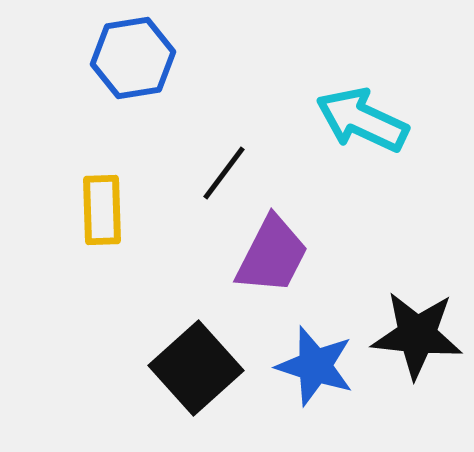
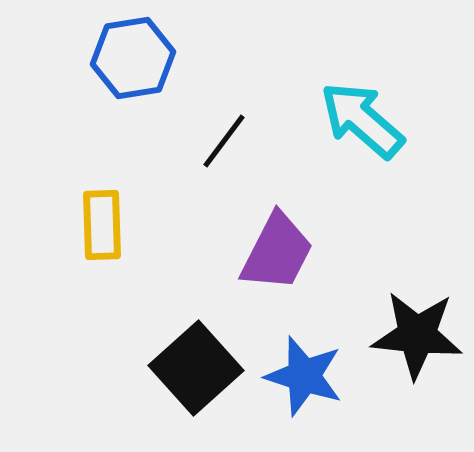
cyan arrow: rotated 16 degrees clockwise
black line: moved 32 px up
yellow rectangle: moved 15 px down
purple trapezoid: moved 5 px right, 3 px up
blue star: moved 11 px left, 10 px down
